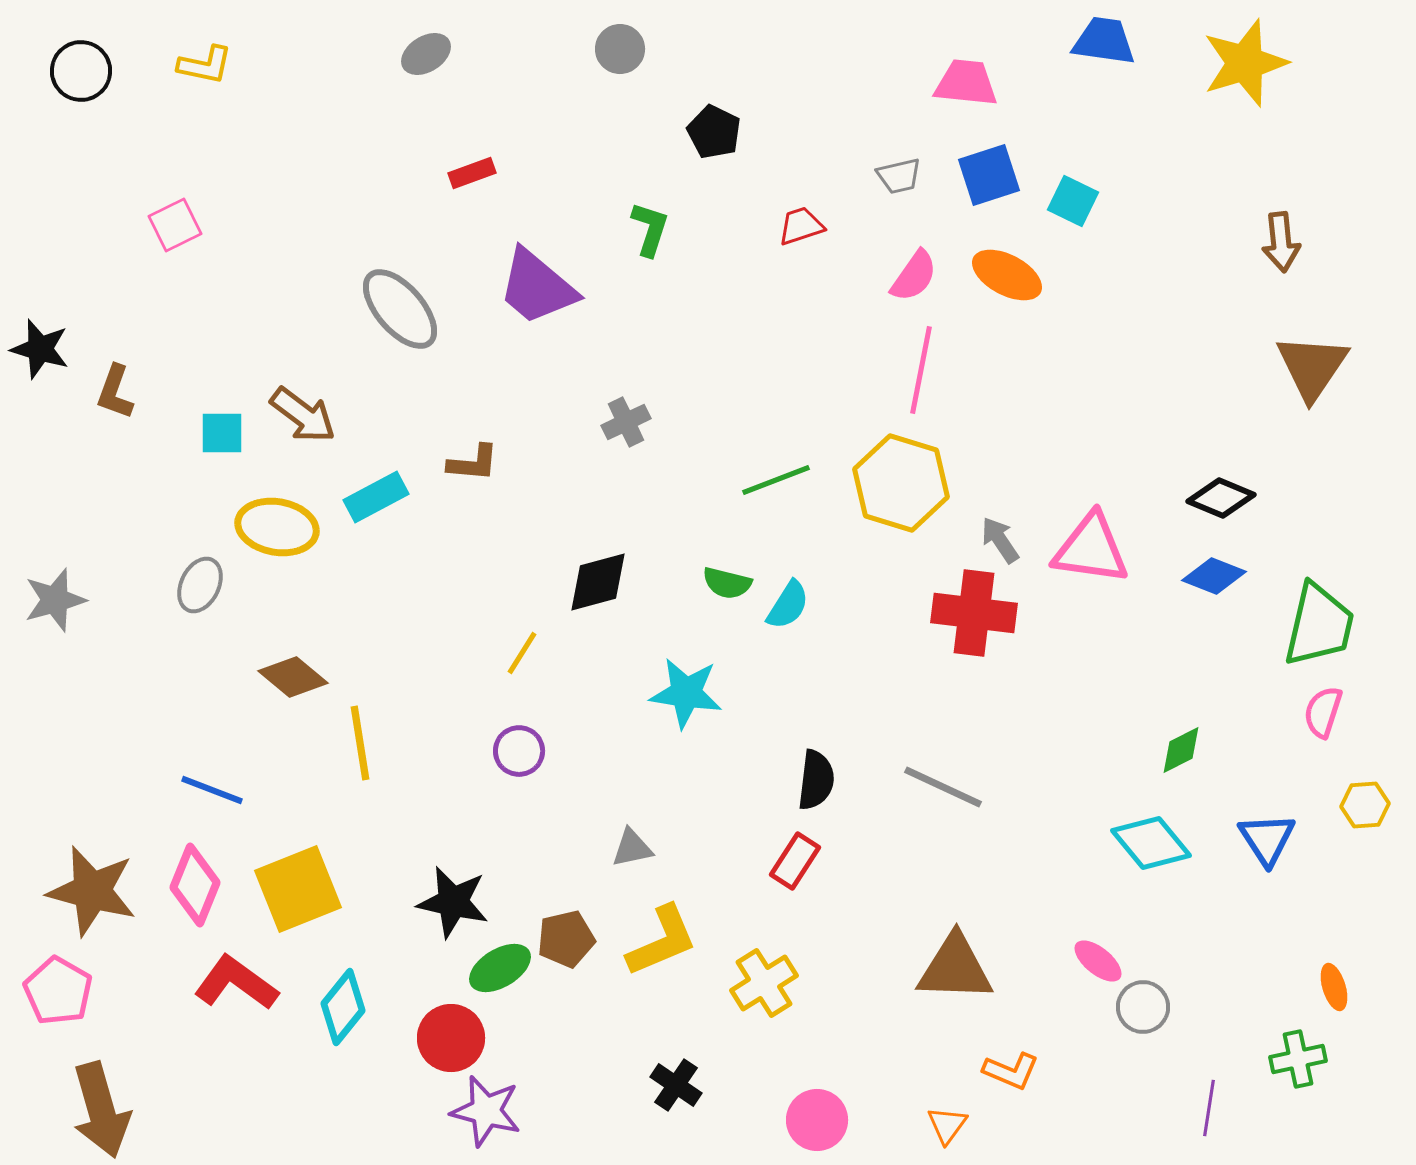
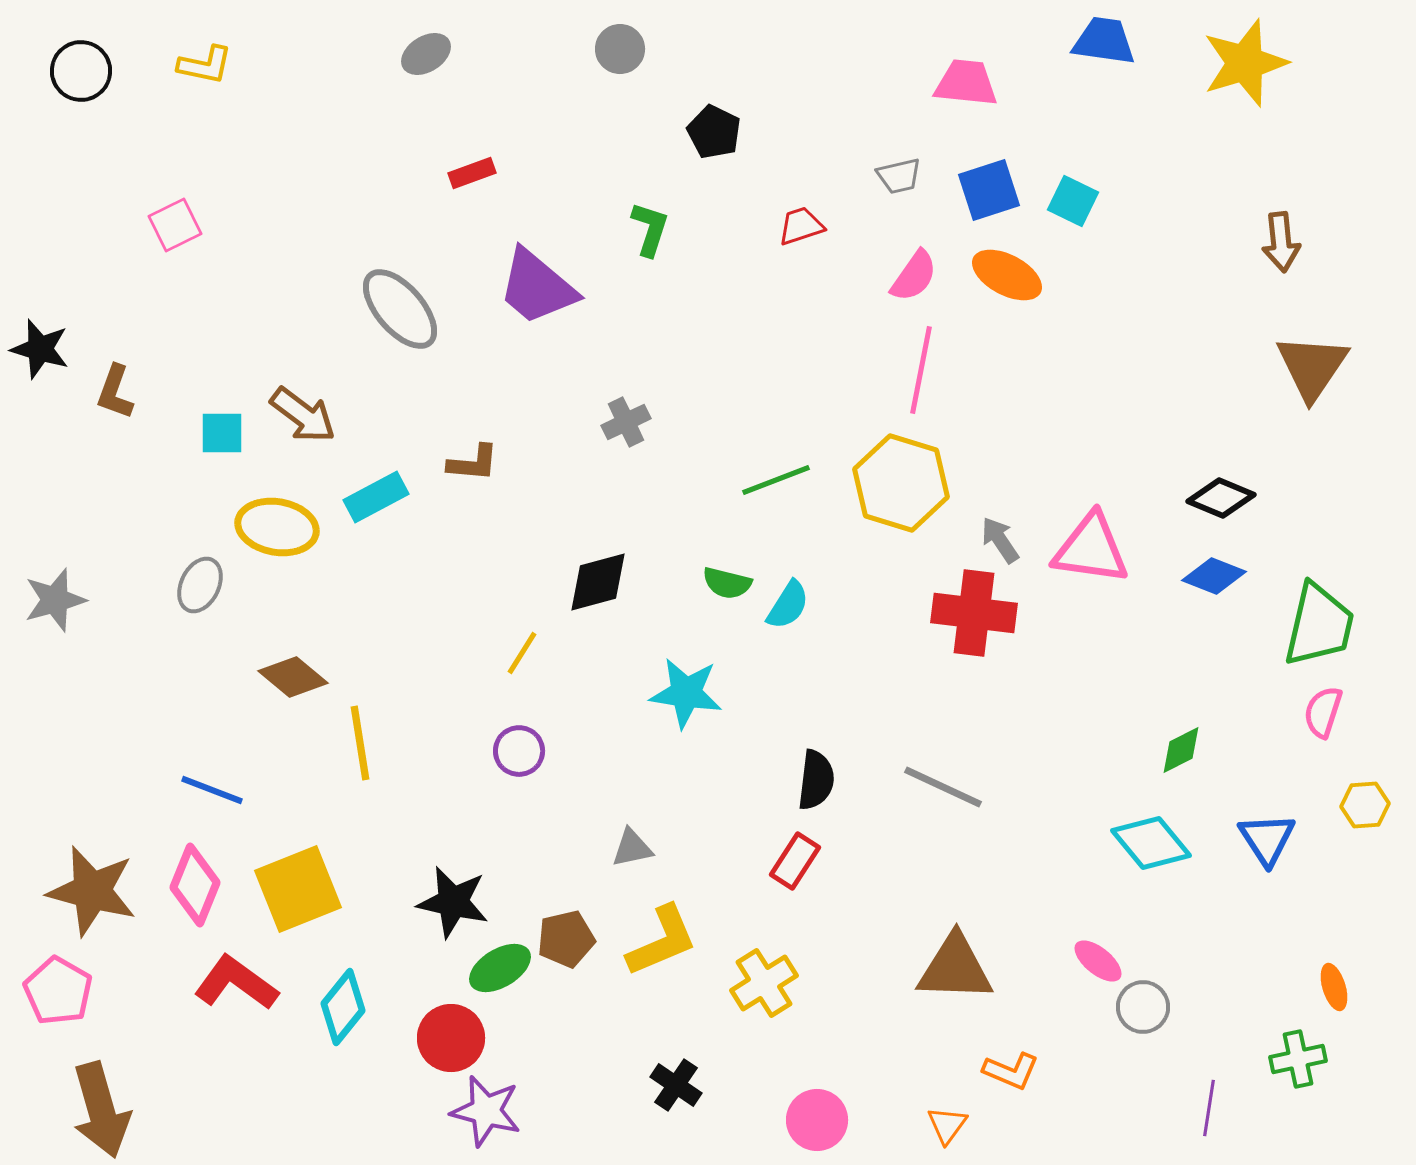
blue square at (989, 175): moved 15 px down
